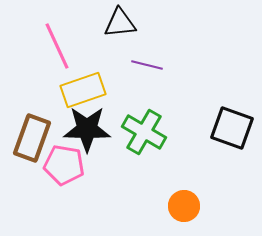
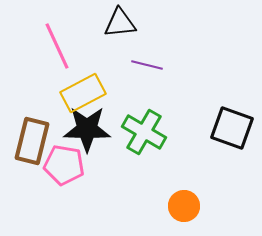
yellow rectangle: moved 3 px down; rotated 9 degrees counterclockwise
brown rectangle: moved 3 px down; rotated 6 degrees counterclockwise
